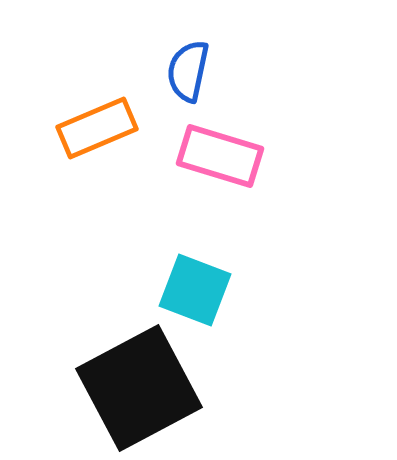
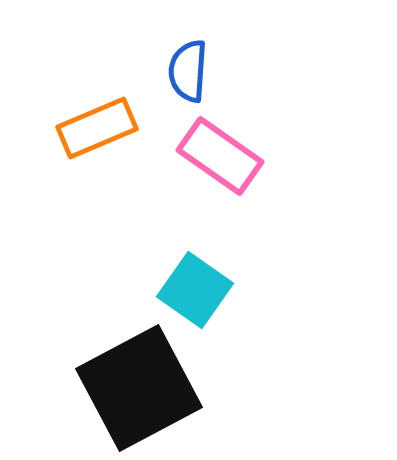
blue semicircle: rotated 8 degrees counterclockwise
pink rectangle: rotated 18 degrees clockwise
cyan square: rotated 14 degrees clockwise
